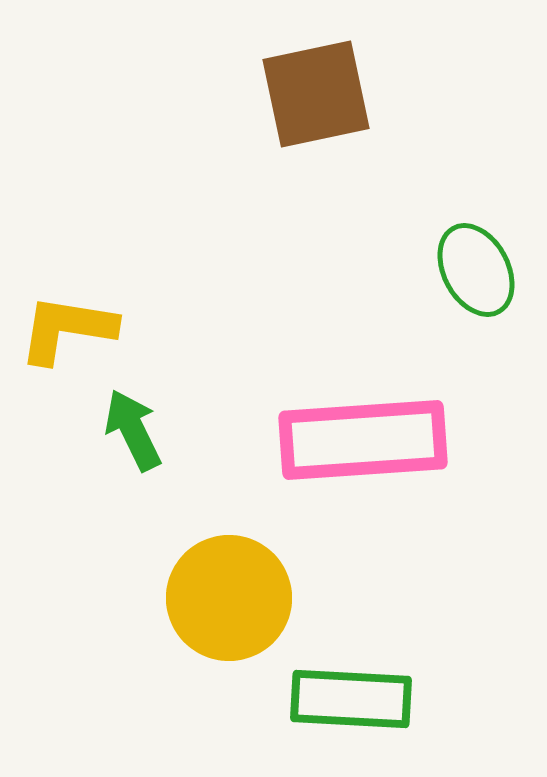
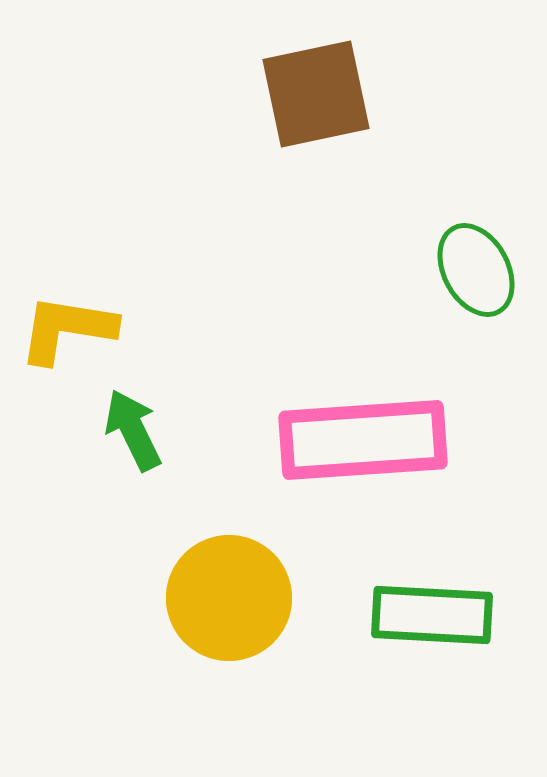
green rectangle: moved 81 px right, 84 px up
